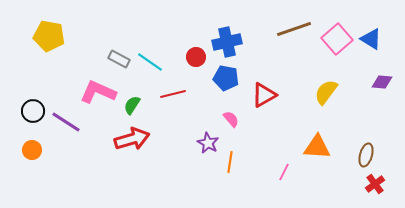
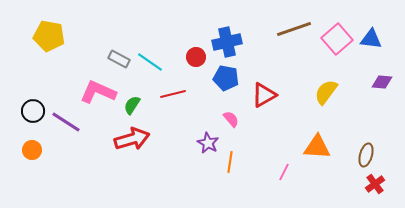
blue triangle: rotated 25 degrees counterclockwise
